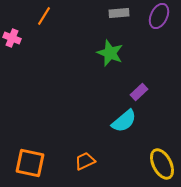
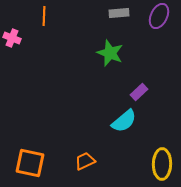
orange line: rotated 30 degrees counterclockwise
yellow ellipse: rotated 28 degrees clockwise
